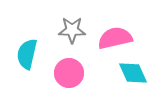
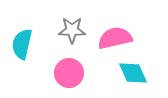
cyan semicircle: moved 5 px left, 10 px up
